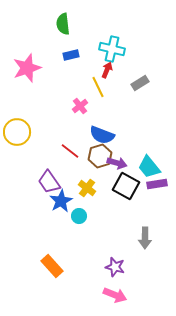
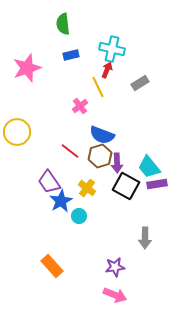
purple arrow: rotated 72 degrees clockwise
purple star: rotated 24 degrees counterclockwise
